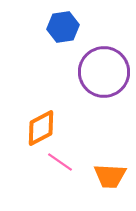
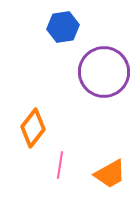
orange diamond: moved 8 px left; rotated 24 degrees counterclockwise
pink line: moved 3 px down; rotated 64 degrees clockwise
orange trapezoid: moved 2 px up; rotated 32 degrees counterclockwise
